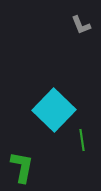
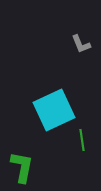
gray L-shape: moved 19 px down
cyan square: rotated 21 degrees clockwise
